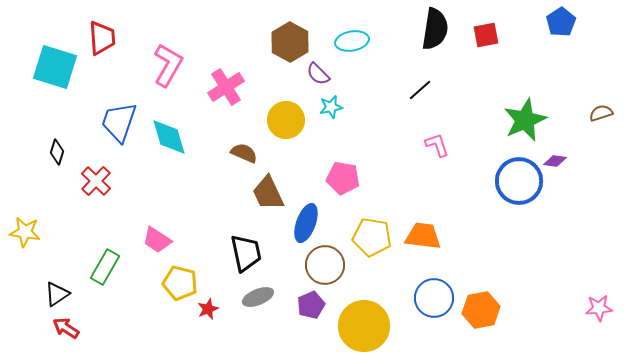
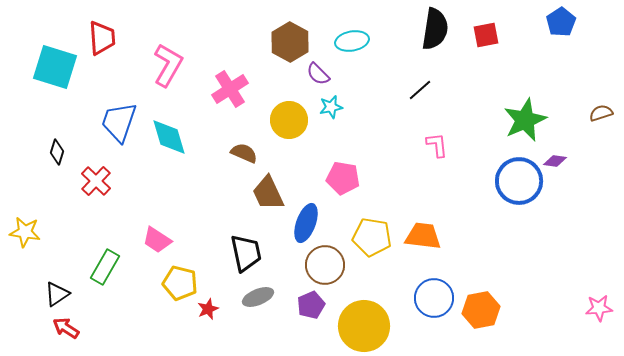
pink cross at (226, 87): moved 4 px right, 2 px down
yellow circle at (286, 120): moved 3 px right
pink L-shape at (437, 145): rotated 12 degrees clockwise
